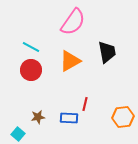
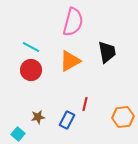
pink semicircle: rotated 20 degrees counterclockwise
blue rectangle: moved 2 px left, 2 px down; rotated 66 degrees counterclockwise
